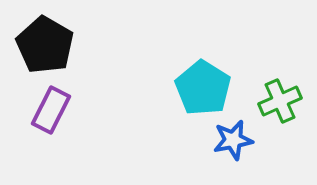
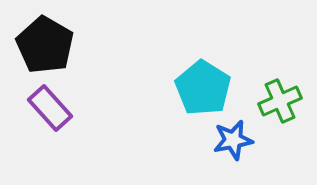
purple rectangle: moved 1 px left, 2 px up; rotated 69 degrees counterclockwise
